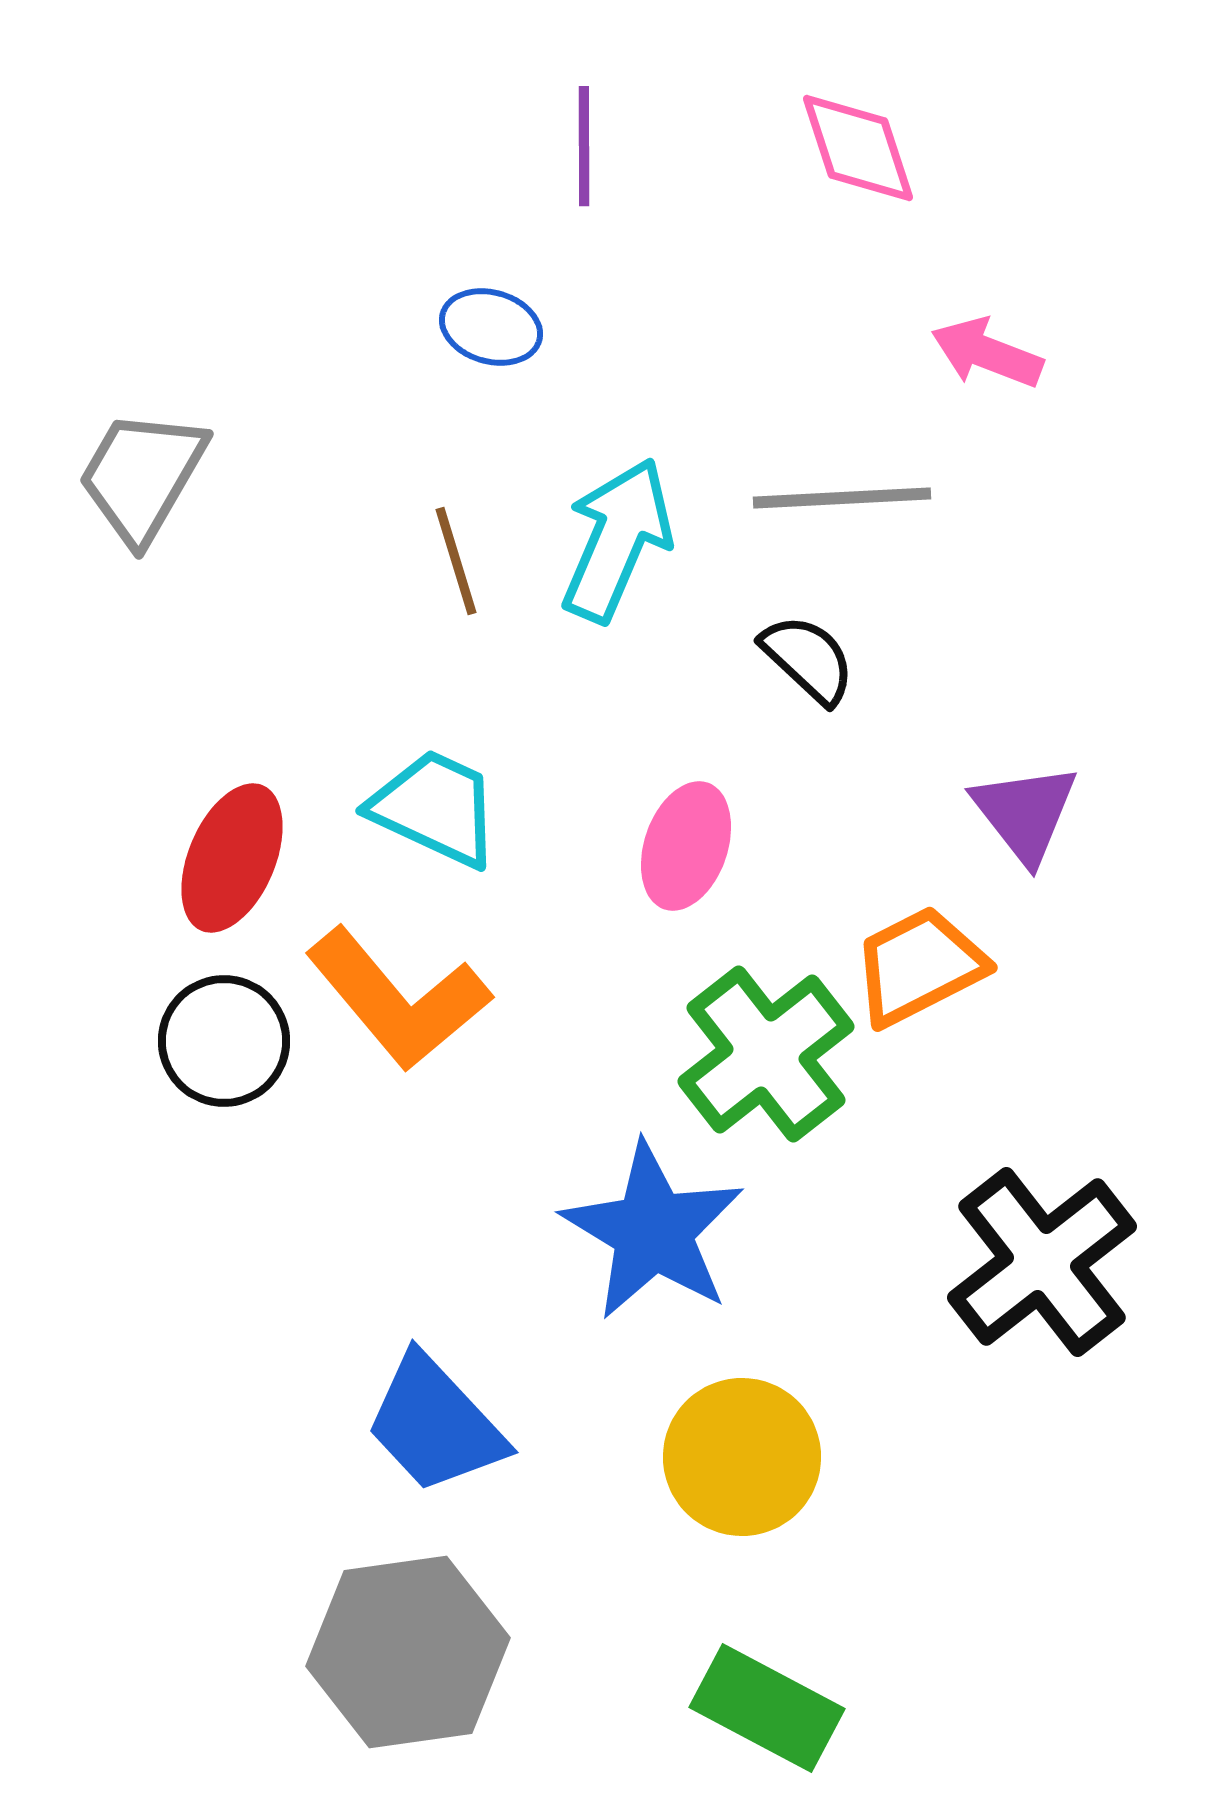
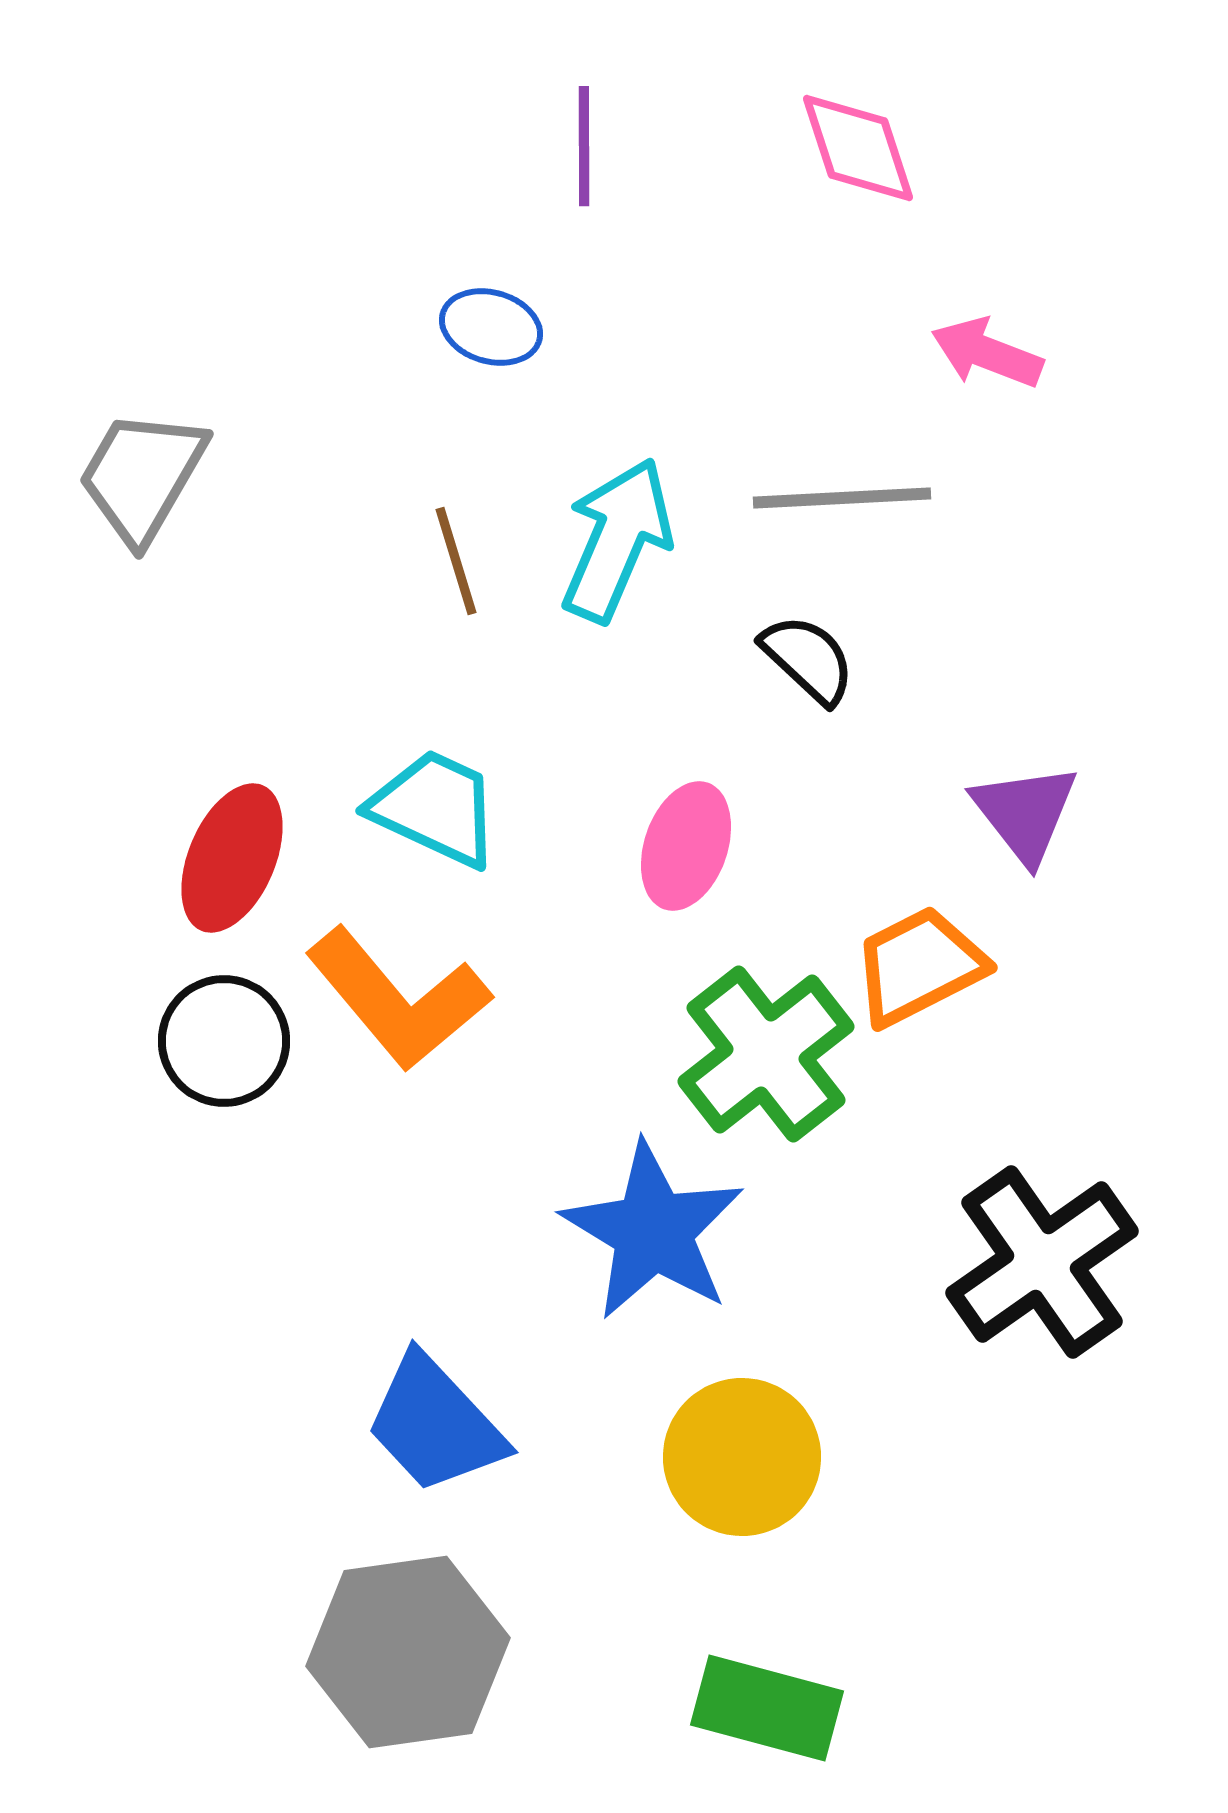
black cross: rotated 3 degrees clockwise
green rectangle: rotated 13 degrees counterclockwise
